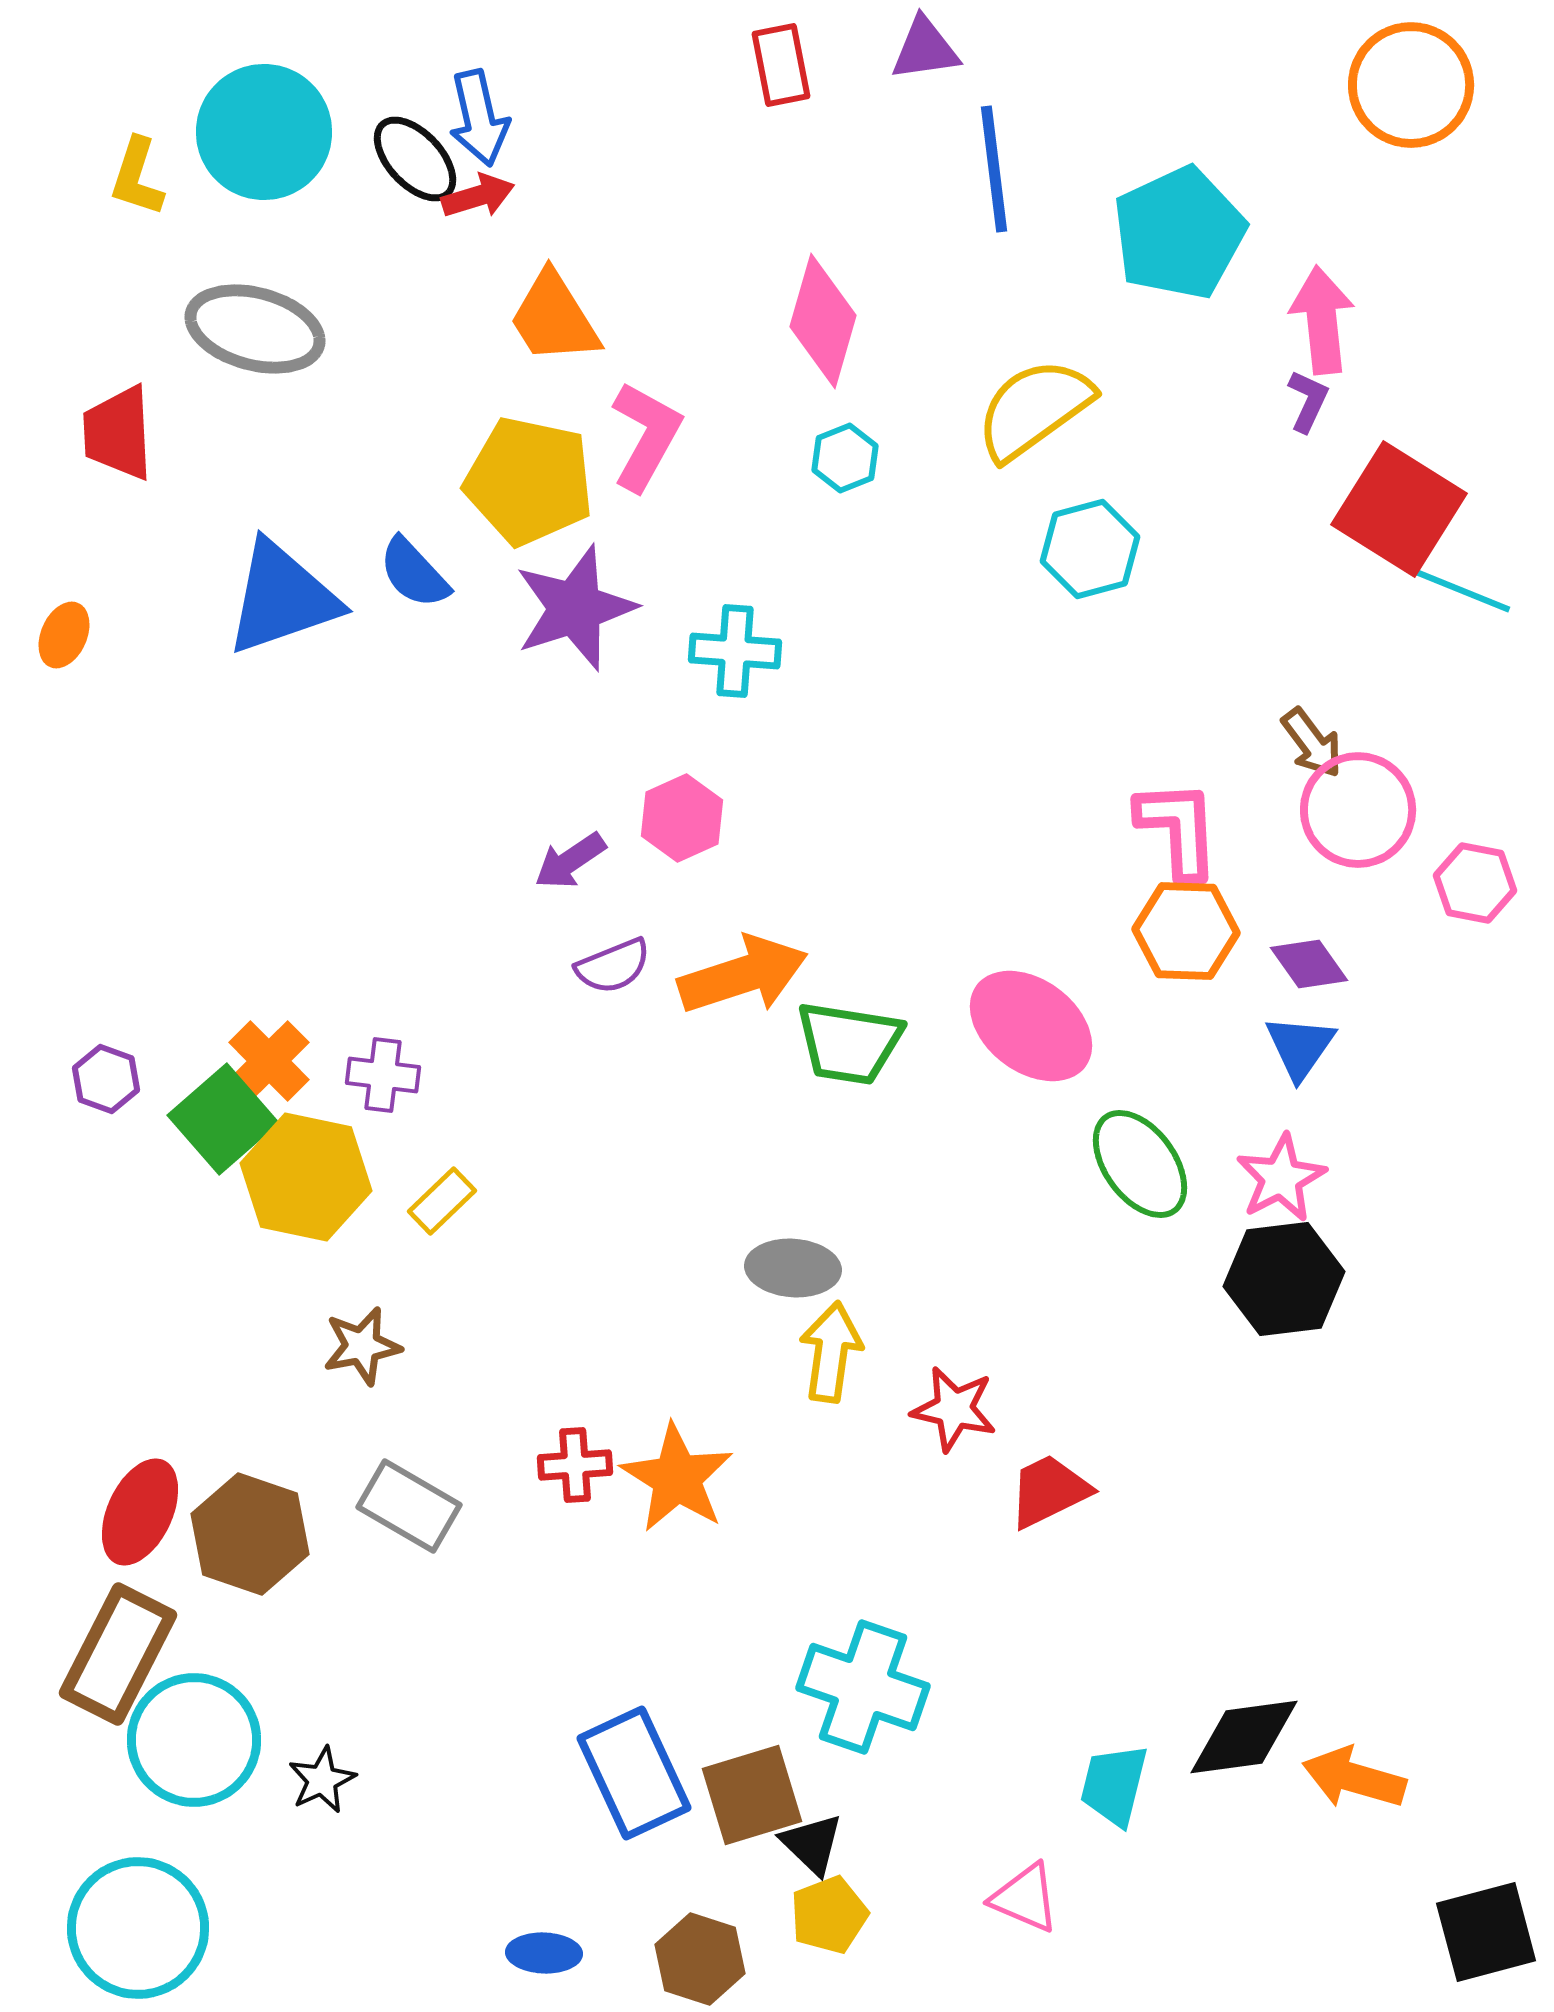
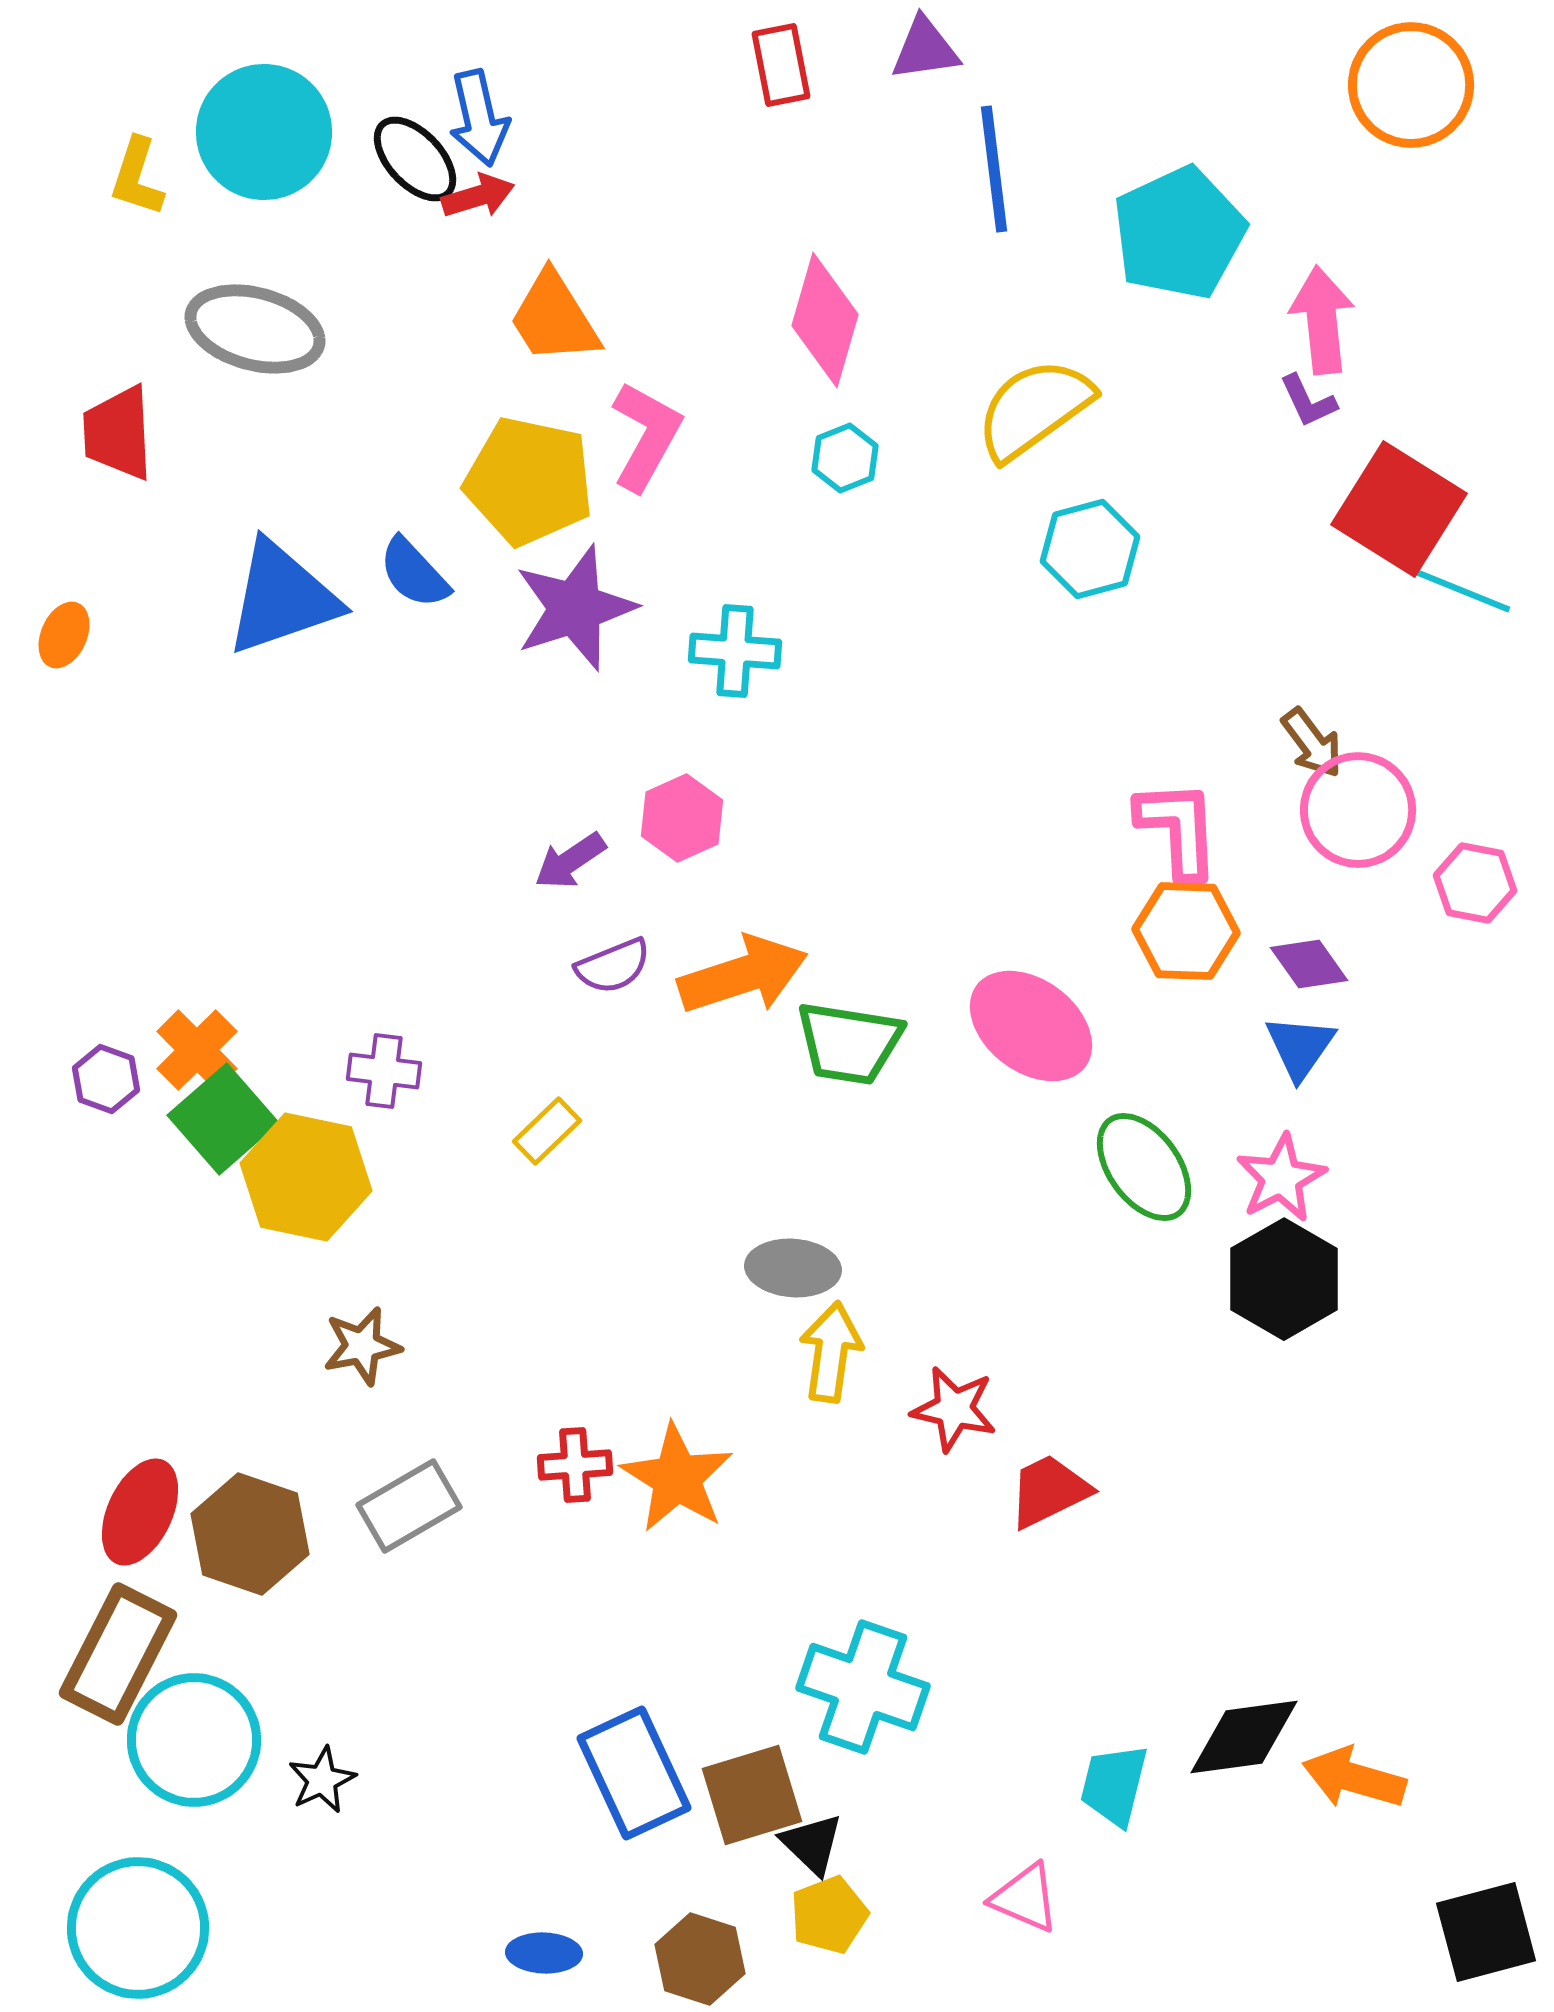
pink diamond at (823, 321): moved 2 px right, 1 px up
purple L-shape at (1308, 401): rotated 130 degrees clockwise
orange cross at (269, 1061): moved 72 px left, 11 px up
purple cross at (383, 1075): moved 1 px right, 4 px up
green ellipse at (1140, 1164): moved 4 px right, 3 px down
yellow rectangle at (442, 1201): moved 105 px right, 70 px up
black hexagon at (1284, 1279): rotated 23 degrees counterclockwise
gray rectangle at (409, 1506): rotated 60 degrees counterclockwise
